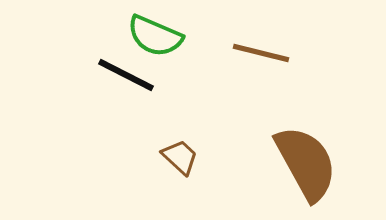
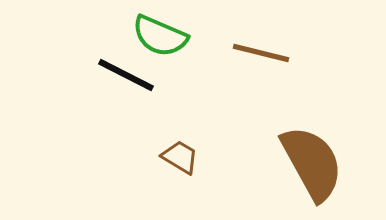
green semicircle: moved 5 px right
brown trapezoid: rotated 12 degrees counterclockwise
brown semicircle: moved 6 px right
